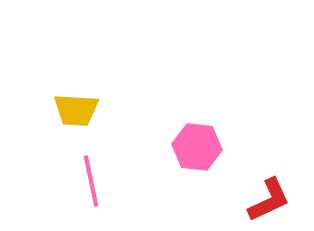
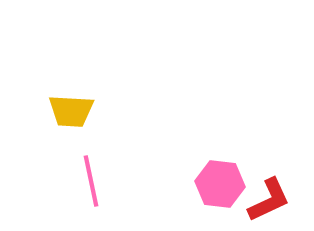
yellow trapezoid: moved 5 px left, 1 px down
pink hexagon: moved 23 px right, 37 px down
